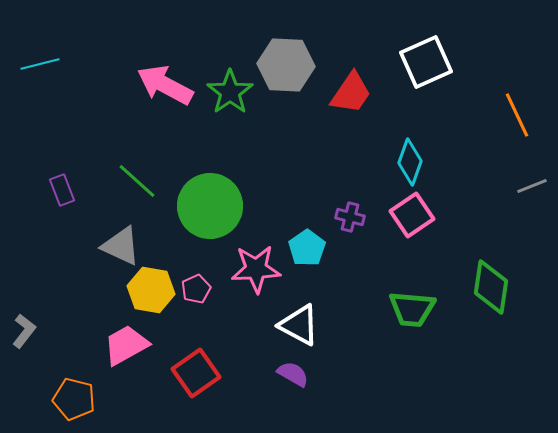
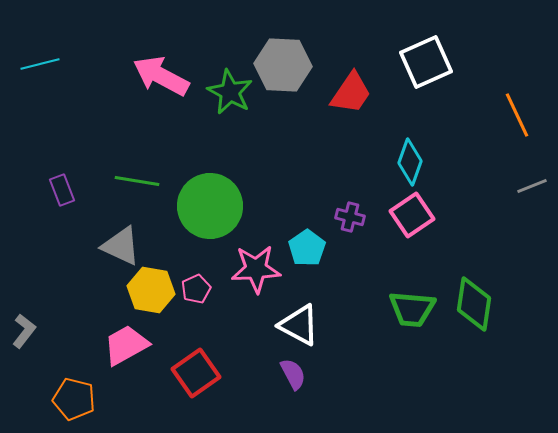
gray hexagon: moved 3 px left
pink arrow: moved 4 px left, 9 px up
green star: rotated 9 degrees counterclockwise
green line: rotated 33 degrees counterclockwise
green diamond: moved 17 px left, 17 px down
purple semicircle: rotated 32 degrees clockwise
